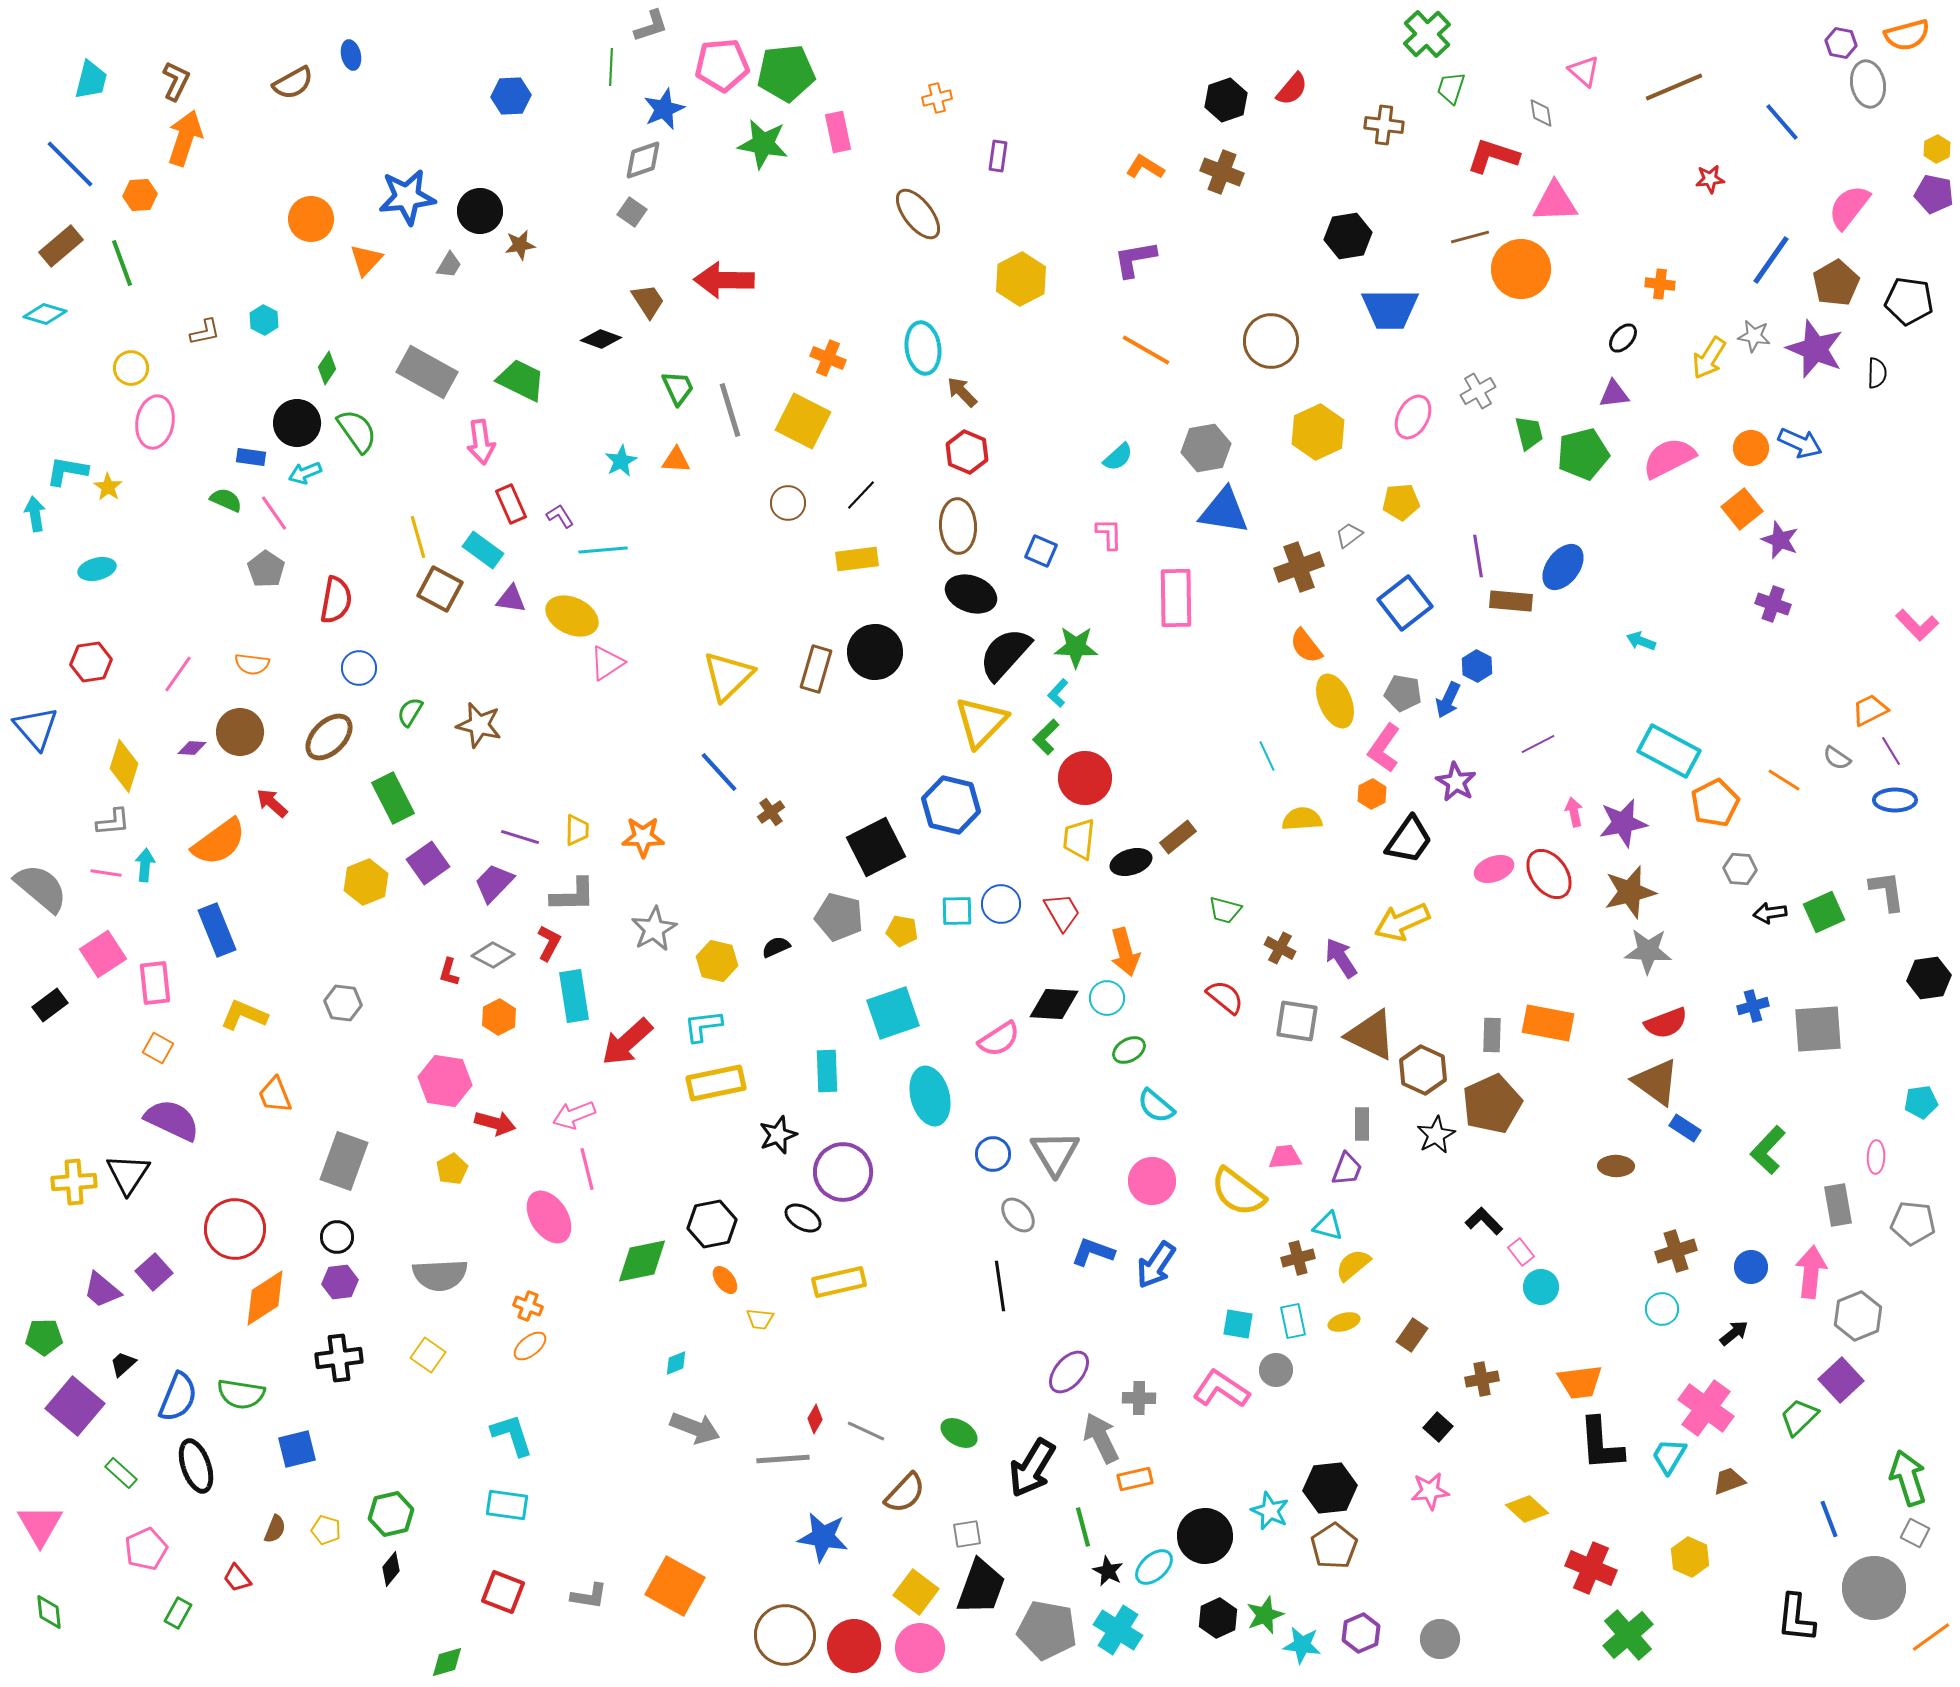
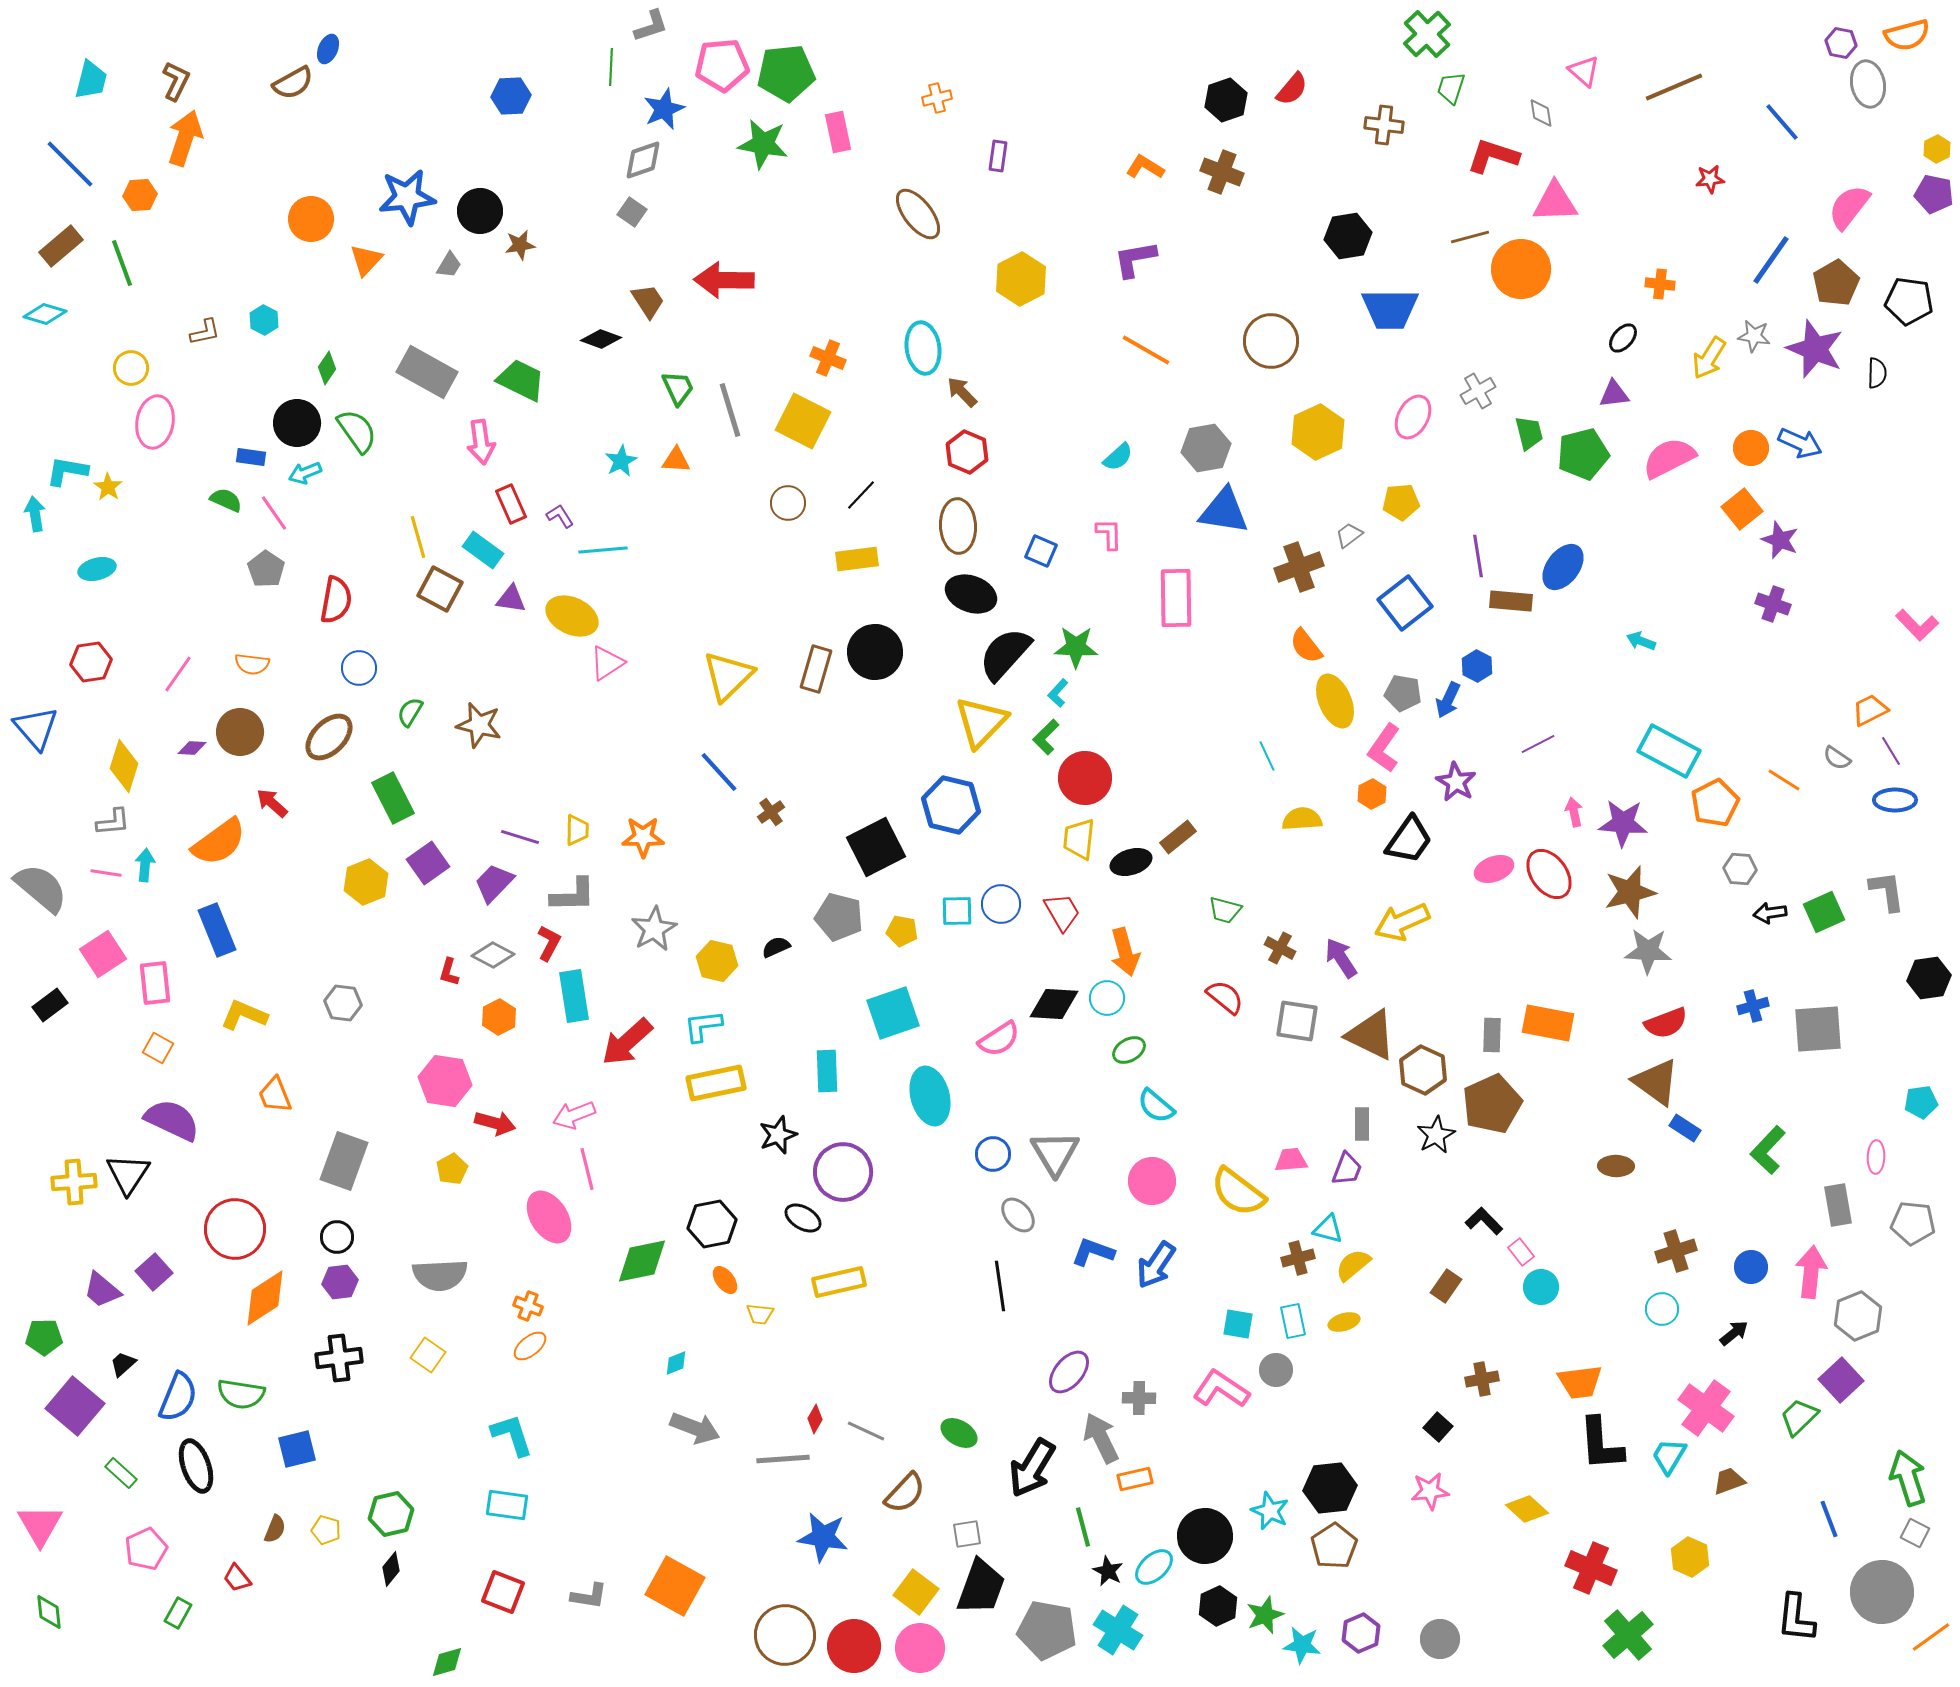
blue ellipse at (351, 55): moved 23 px left, 6 px up; rotated 36 degrees clockwise
purple star at (1623, 823): rotated 15 degrees clockwise
pink trapezoid at (1285, 1157): moved 6 px right, 3 px down
cyan triangle at (1328, 1226): moved 3 px down
yellow trapezoid at (760, 1319): moved 5 px up
brown rectangle at (1412, 1335): moved 34 px right, 49 px up
gray circle at (1874, 1588): moved 8 px right, 4 px down
black hexagon at (1218, 1618): moved 12 px up
